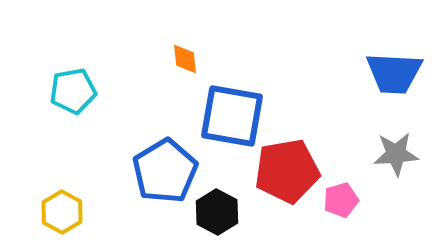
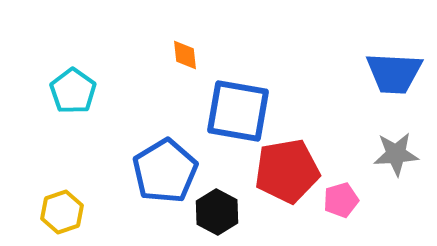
orange diamond: moved 4 px up
cyan pentagon: rotated 27 degrees counterclockwise
blue square: moved 6 px right, 5 px up
yellow hexagon: rotated 12 degrees clockwise
